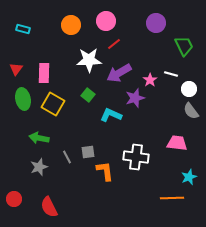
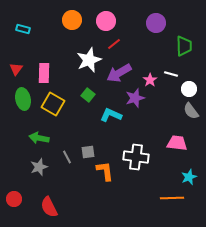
orange circle: moved 1 px right, 5 px up
green trapezoid: rotated 25 degrees clockwise
white star: rotated 20 degrees counterclockwise
